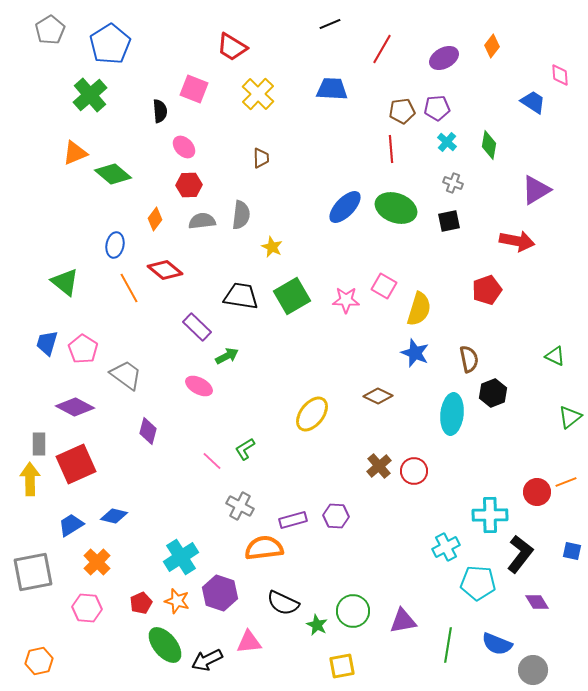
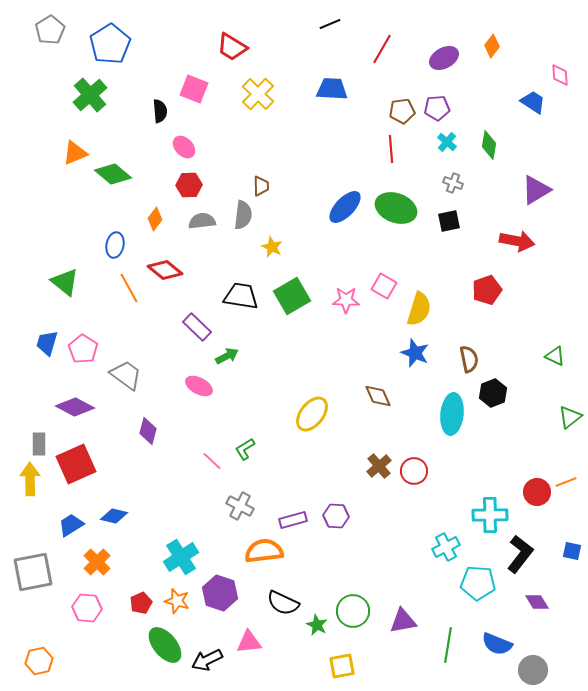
brown trapezoid at (261, 158): moved 28 px down
gray semicircle at (241, 215): moved 2 px right
brown diamond at (378, 396): rotated 40 degrees clockwise
orange semicircle at (264, 548): moved 3 px down
